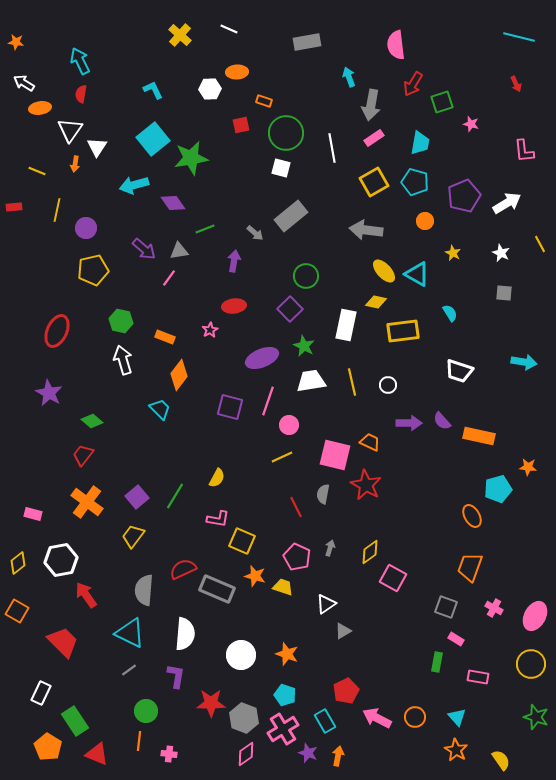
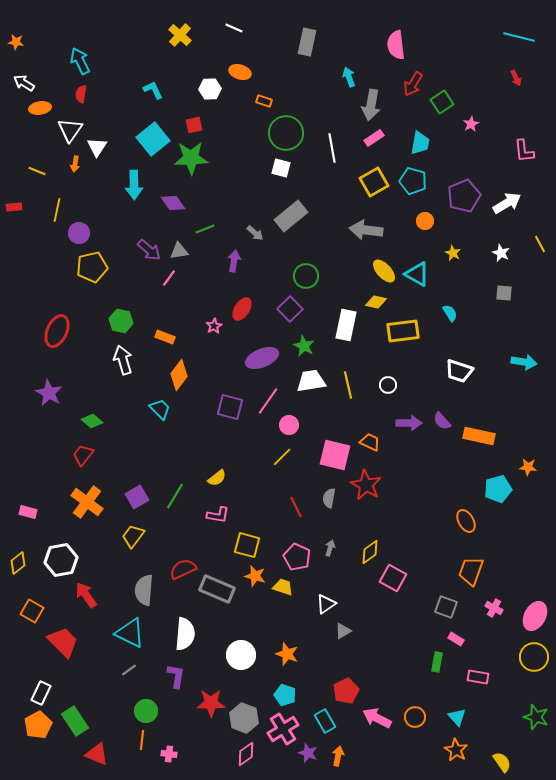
white line at (229, 29): moved 5 px right, 1 px up
gray rectangle at (307, 42): rotated 68 degrees counterclockwise
orange ellipse at (237, 72): moved 3 px right; rotated 20 degrees clockwise
red arrow at (516, 84): moved 6 px up
green square at (442, 102): rotated 15 degrees counterclockwise
pink star at (471, 124): rotated 28 degrees clockwise
red square at (241, 125): moved 47 px left
green star at (191, 158): rotated 8 degrees clockwise
cyan pentagon at (415, 182): moved 2 px left, 1 px up
cyan arrow at (134, 185): rotated 76 degrees counterclockwise
purple circle at (86, 228): moved 7 px left, 5 px down
purple arrow at (144, 249): moved 5 px right, 1 px down
yellow pentagon at (93, 270): moved 1 px left, 3 px up
red ellipse at (234, 306): moved 8 px right, 3 px down; rotated 50 degrees counterclockwise
pink star at (210, 330): moved 4 px right, 4 px up
yellow line at (352, 382): moved 4 px left, 3 px down
pink line at (268, 401): rotated 16 degrees clockwise
yellow line at (282, 457): rotated 20 degrees counterclockwise
yellow semicircle at (217, 478): rotated 24 degrees clockwise
gray semicircle at (323, 494): moved 6 px right, 4 px down
purple square at (137, 497): rotated 10 degrees clockwise
pink rectangle at (33, 514): moved 5 px left, 2 px up
orange ellipse at (472, 516): moved 6 px left, 5 px down
pink L-shape at (218, 519): moved 4 px up
yellow square at (242, 541): moved 5 px right, 4 px down; rotated 8 degrees counterclockwise
orange trapezoid at (470, 567): moved 1 px right, 4 px down
orange square at (17, 611): moved 15 px right
yellow circle at (531, 664): moved 3 px right, 7 px up
orange line at (139, 741): moved 3 px right, 1 px up
orange pentagon at (48, 747): moved 10 px left, 22 px up; rotated 12 degrees clockwise
yellow semicircle at (501, 760): moved 1 px right, 2 px down
